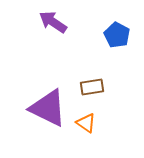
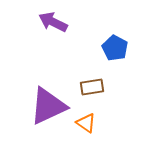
purple arrow: rotated 8 degrees counterclockwise
blue pentagon: moved 2 px left, 13 px down
purple triangle: moved 2 px up; rotated 51 degrees counterclockwise
